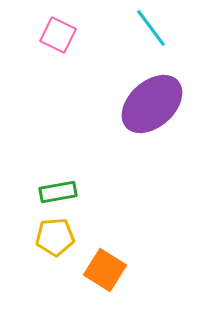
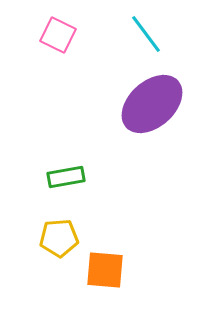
cyan line: moved 5 px left, 6 px down
green rectangle: moved 8 px right, 15 px up
yellow pentagon: moved 4 px right, 1 px down
orange square: rotated 27 degrees counterclockwise
